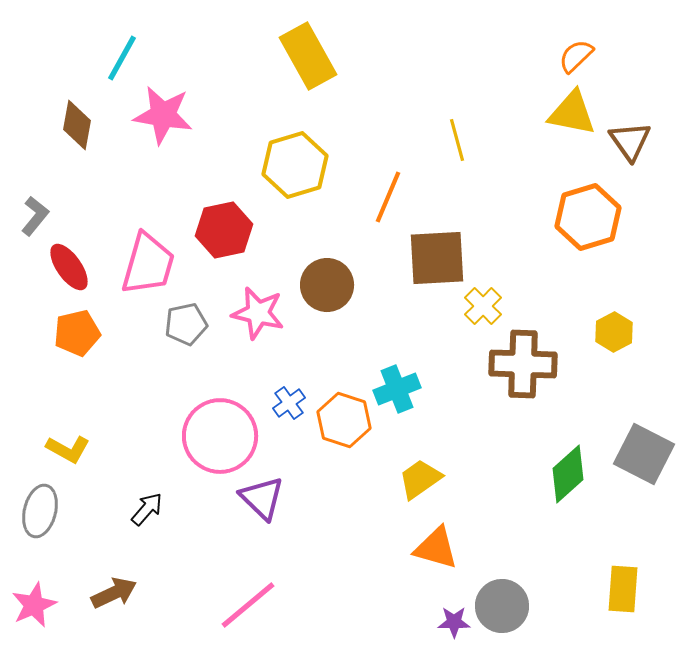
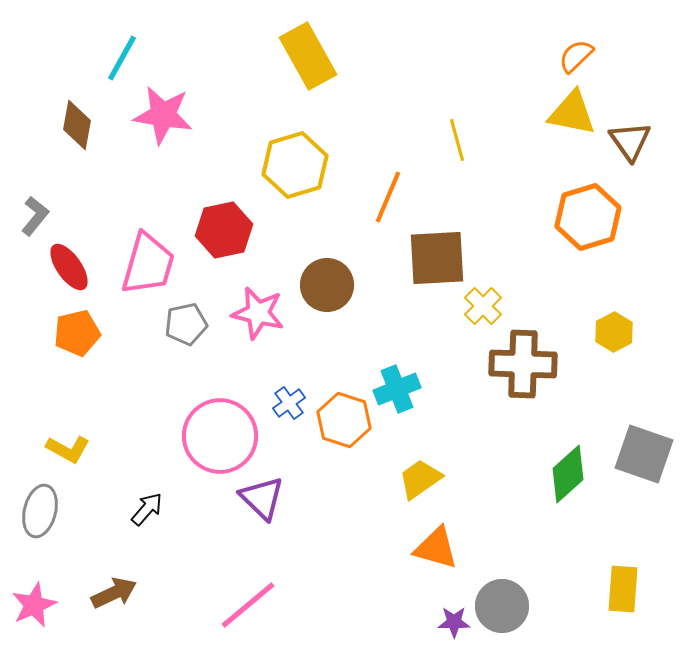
gray square at (644, 454): rotated 8 degrees counterclockwise
